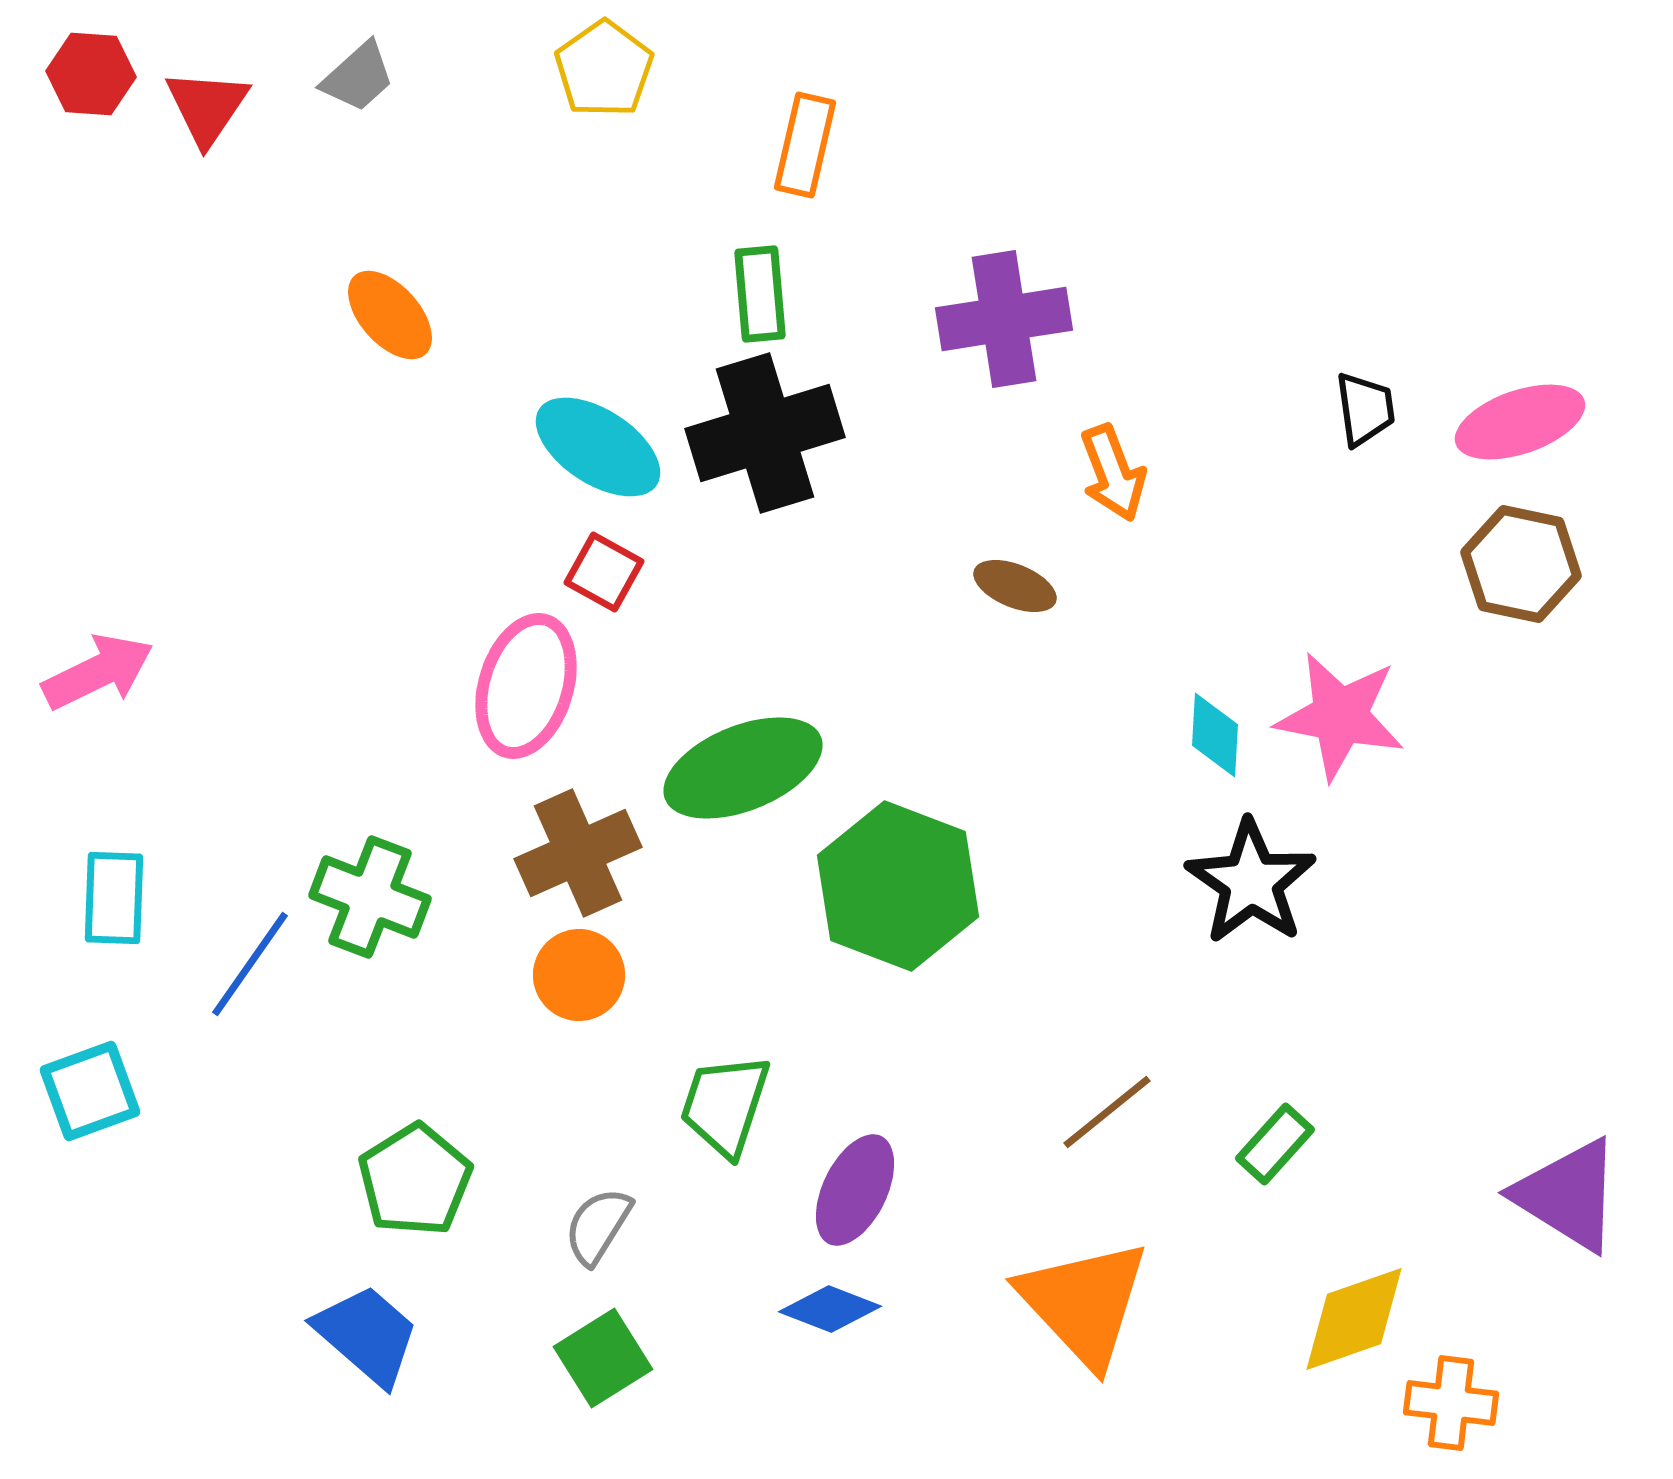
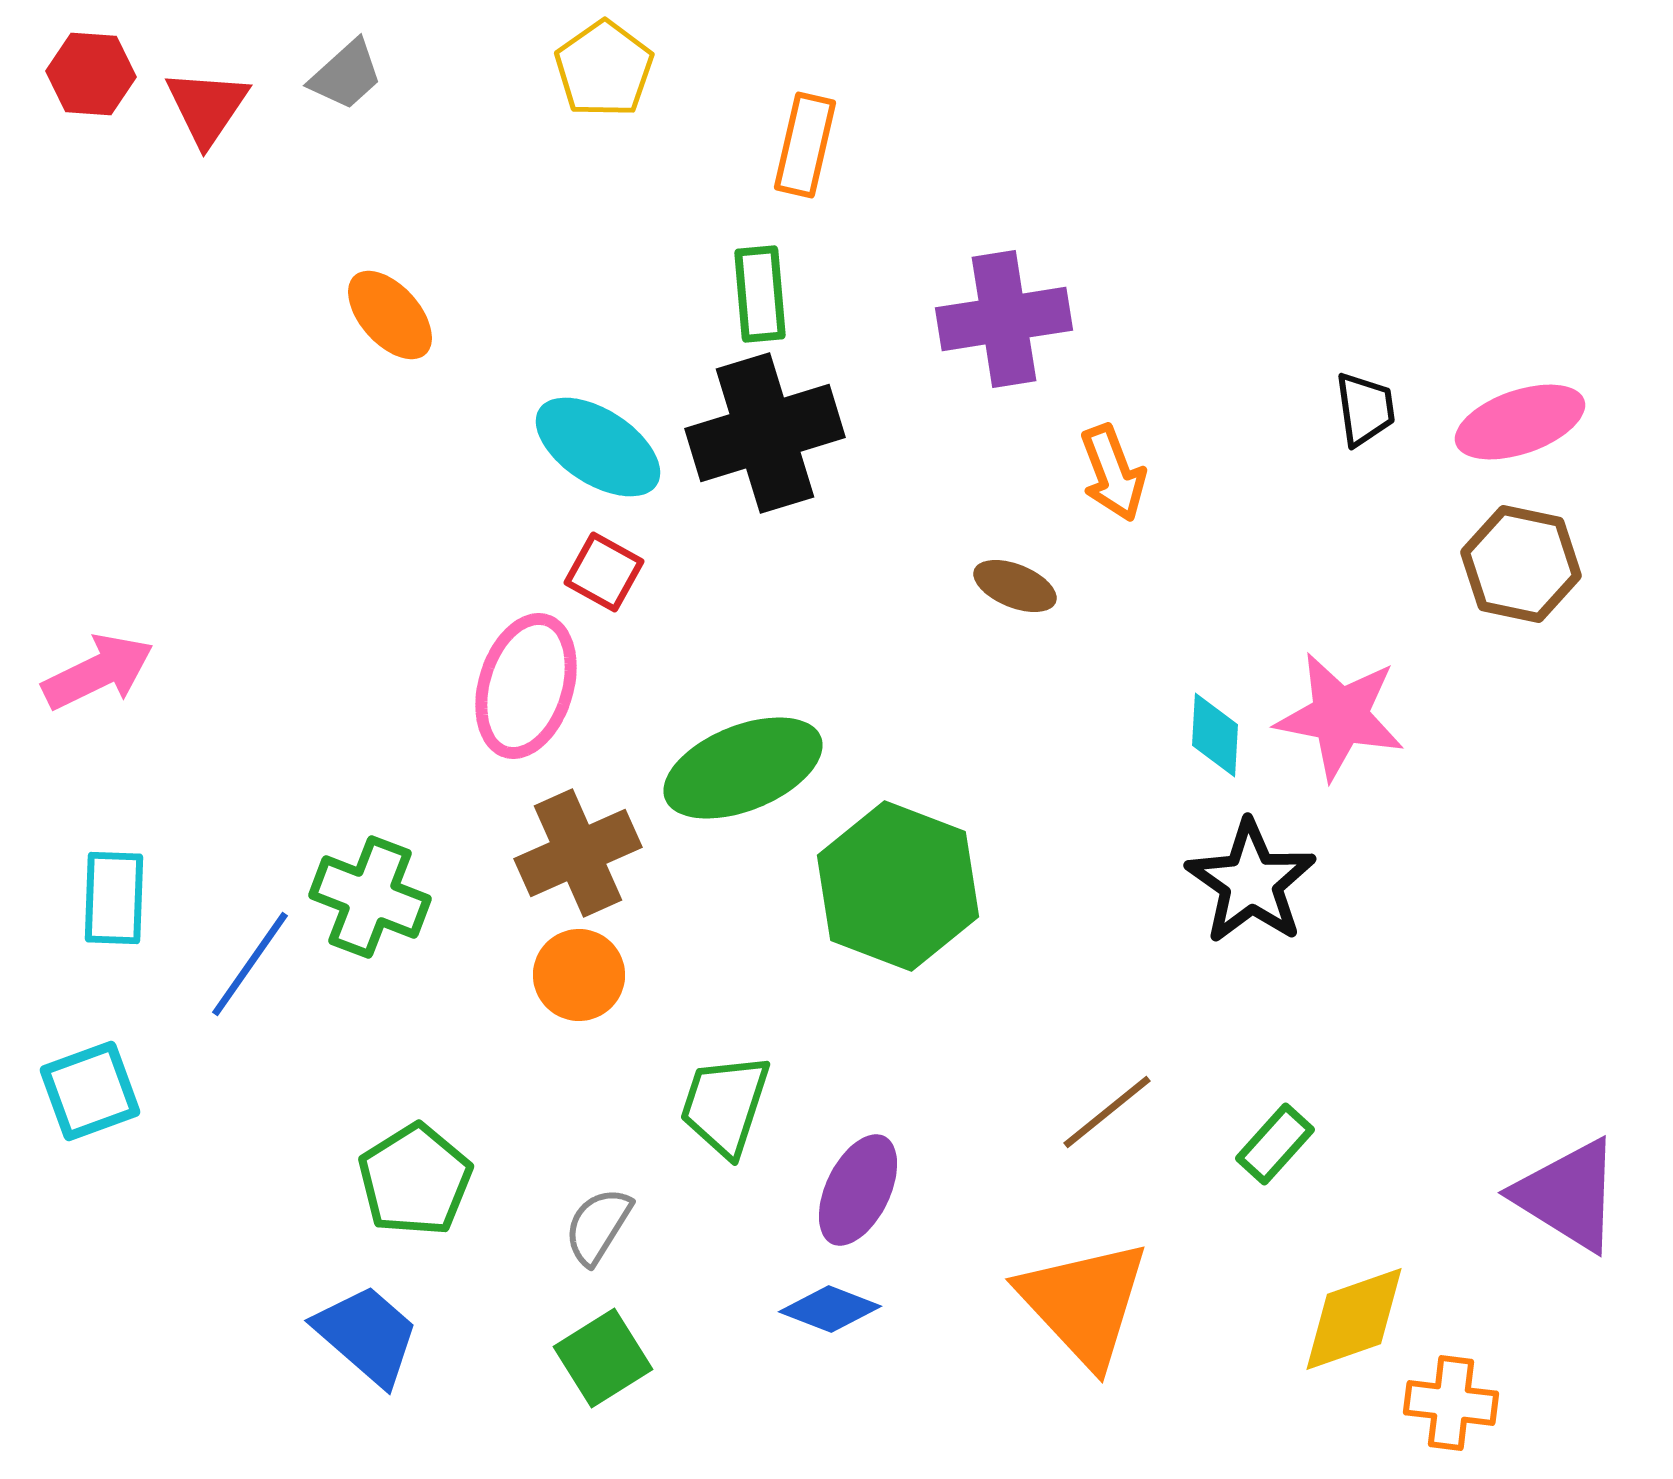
gray trapezoid at (358, 77): moved 12 px left, 2 px up
purple ellipse at (855, 1190): moved 3 px right
